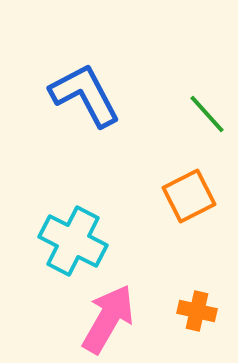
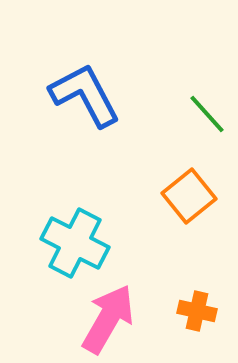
orange square: rotated 12 degrees counterclockwise
cyan cross: moved 2 px right, 2 px down
